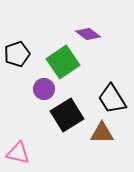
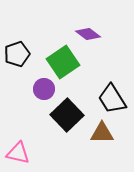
black square: rotated 12 degrees counterclockwise
